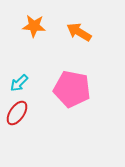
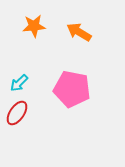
orange star: rotated 10 degrees counterclockwise
